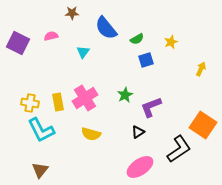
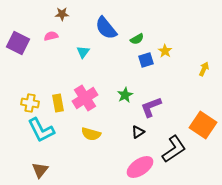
brown star: moved 10 px left, 1 px down
yellow star: moved 6 px left, 9 px down; rotated 16 degrees counterclockwise
yellow arrow: moved 3 px right
yellow rectangle: moved 1 px down
black L-shape: moved 5 px left
